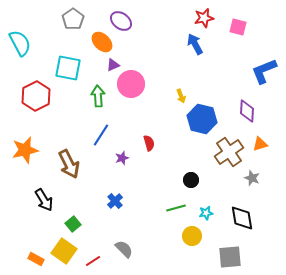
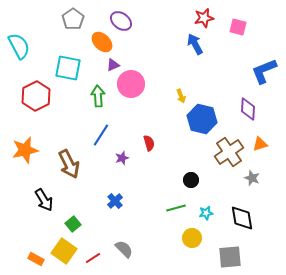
cyan semicircle: moved 1 px left, 3 px down
purple diamond: moved 1 px right, 2 px up
yellow circle: moved 2 px down
red line: moved 3 px up
